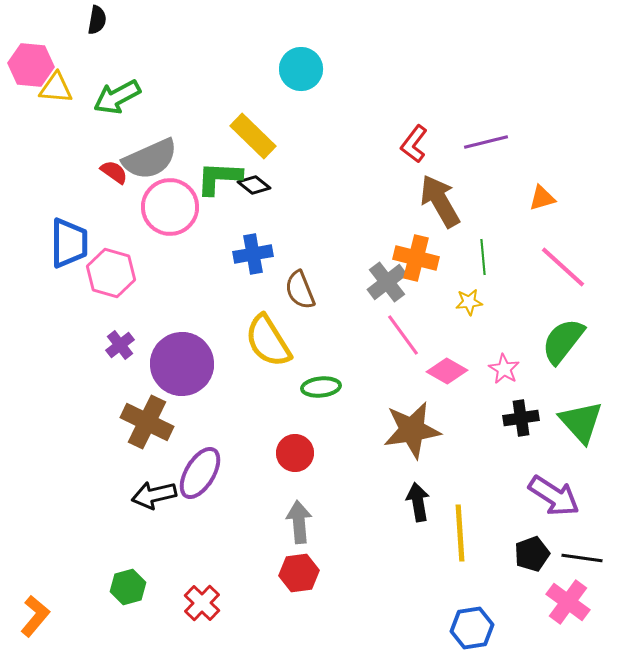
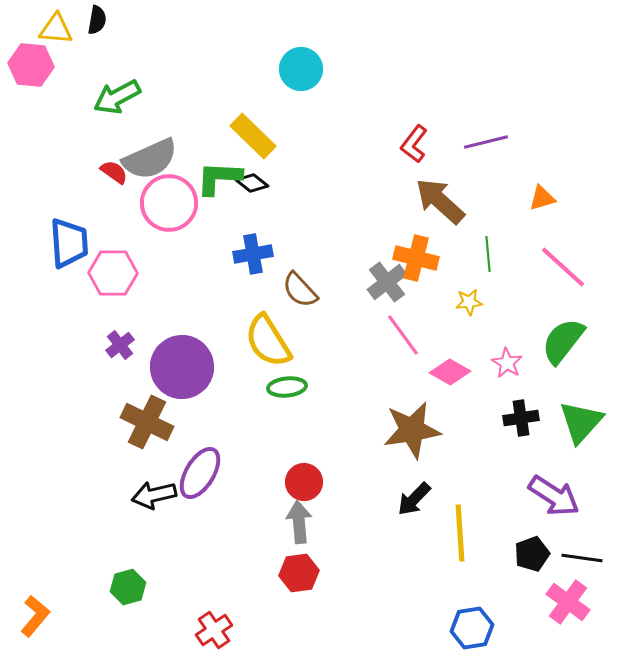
yellow triangle at (56, 88): moved 59 px up
black diamond at (254, 185): moved 2 px left, 2 px up
brown arrow at (440, 201): rotated 18 degrees counterclockwise
pink circle at (170, 207): moved 1 px left, 4 px up
blue trapezoid at (69, 243): rotated 4 degrees counterclockwise
green line at (483, 257): moved 5 px right, 3 px up
pink hexagon at (111, 273): moved 2 px right; rotated 15 degrees counterclockwise
brown semicircle at (300, 290): rotated 21 degrees counterclockwise
purple circle at (182, 364): moved 3 px down
pink star at (504, 369): moved 3 px right, 6 px up
pink diamond at (447, 371): moved 3 px right, 1 px down
green ellipse at (321, 387): moved 34 px left
green triangle at (581, 422): rotated 24 degrees clockwise
red circle at (295, 453): moved 9 px right, 29 px down
black arrow at (418, 502): moved 4 px left, 3 px up; rotated 126 degrees counterclockwise
red cross at (202, 603): moved 12 px right, 27 px down; rotated 12 degrees clockwise
